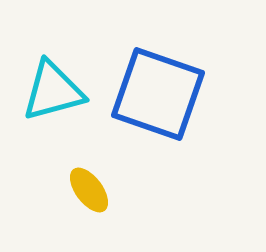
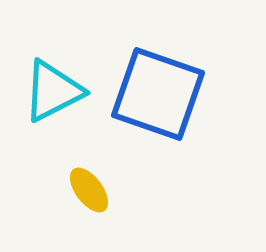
cyan triangle: rotated 12 degrees counterclockwise
